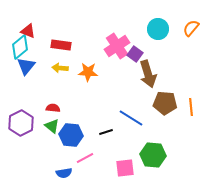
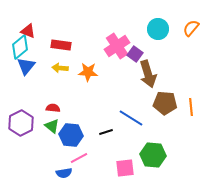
pink line: moved 6 px left
